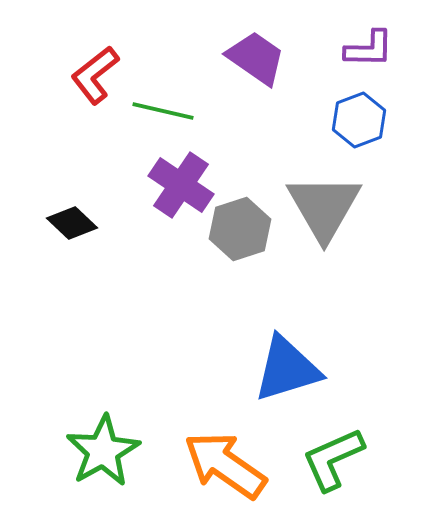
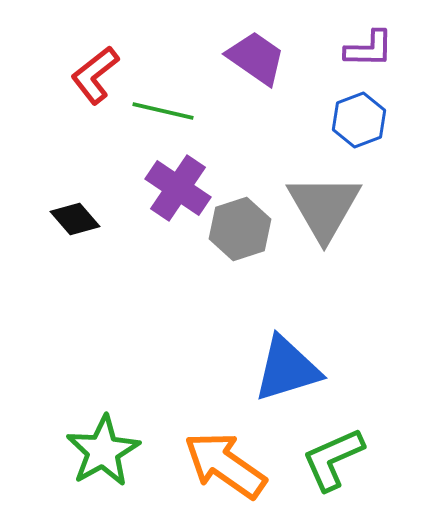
purple cross: moved 3 px left, 3 px down
black diamond: moved 3 px right, 4 px up; rotated 6 degrees clockwise
